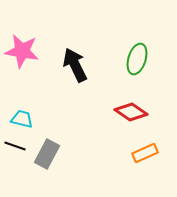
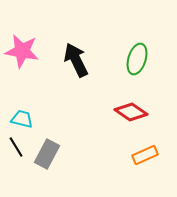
black arrow: moved 1 px right, 5 px up
black line: moved 1 px right, 1 px down; rotated 40 degrees clockwise
orange rectangle: moved 2 px down
